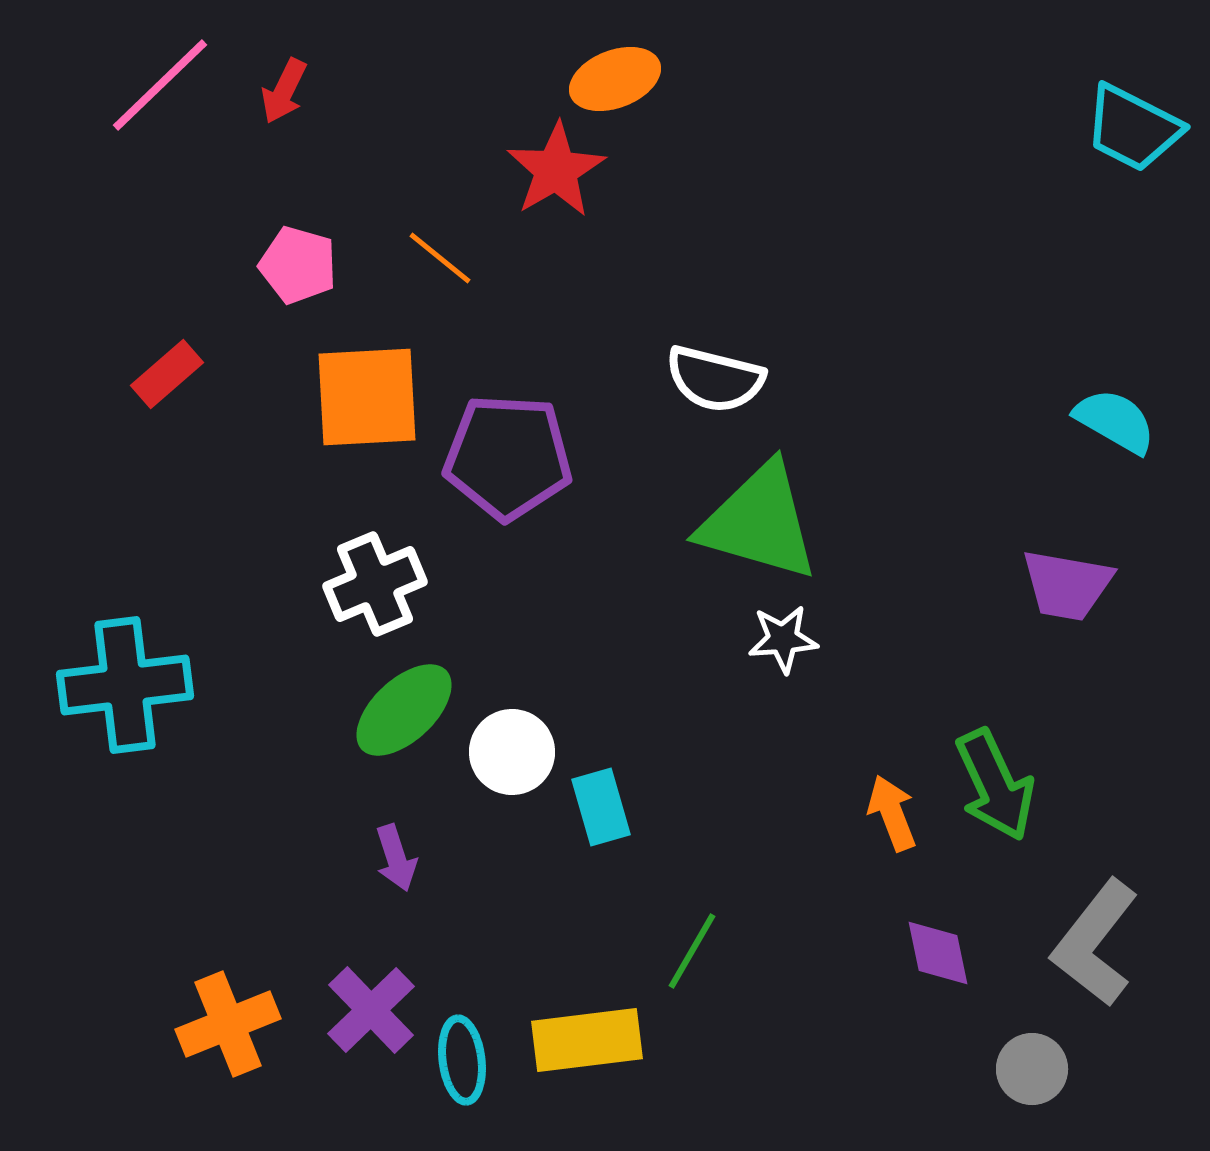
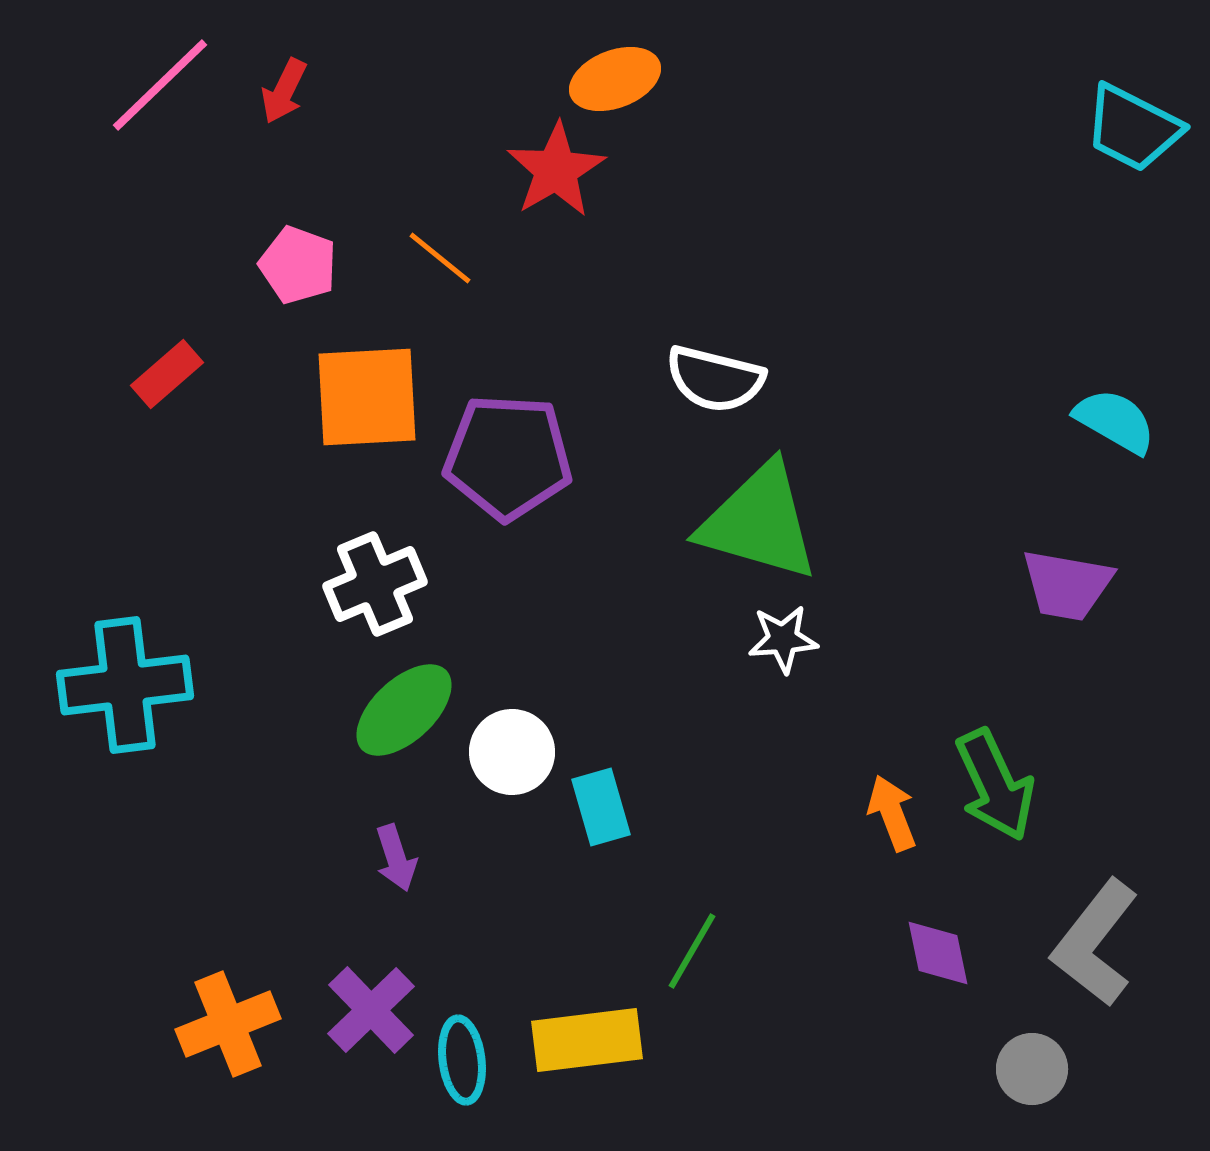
pink pentagon: rotated 4 degrees clockwise
